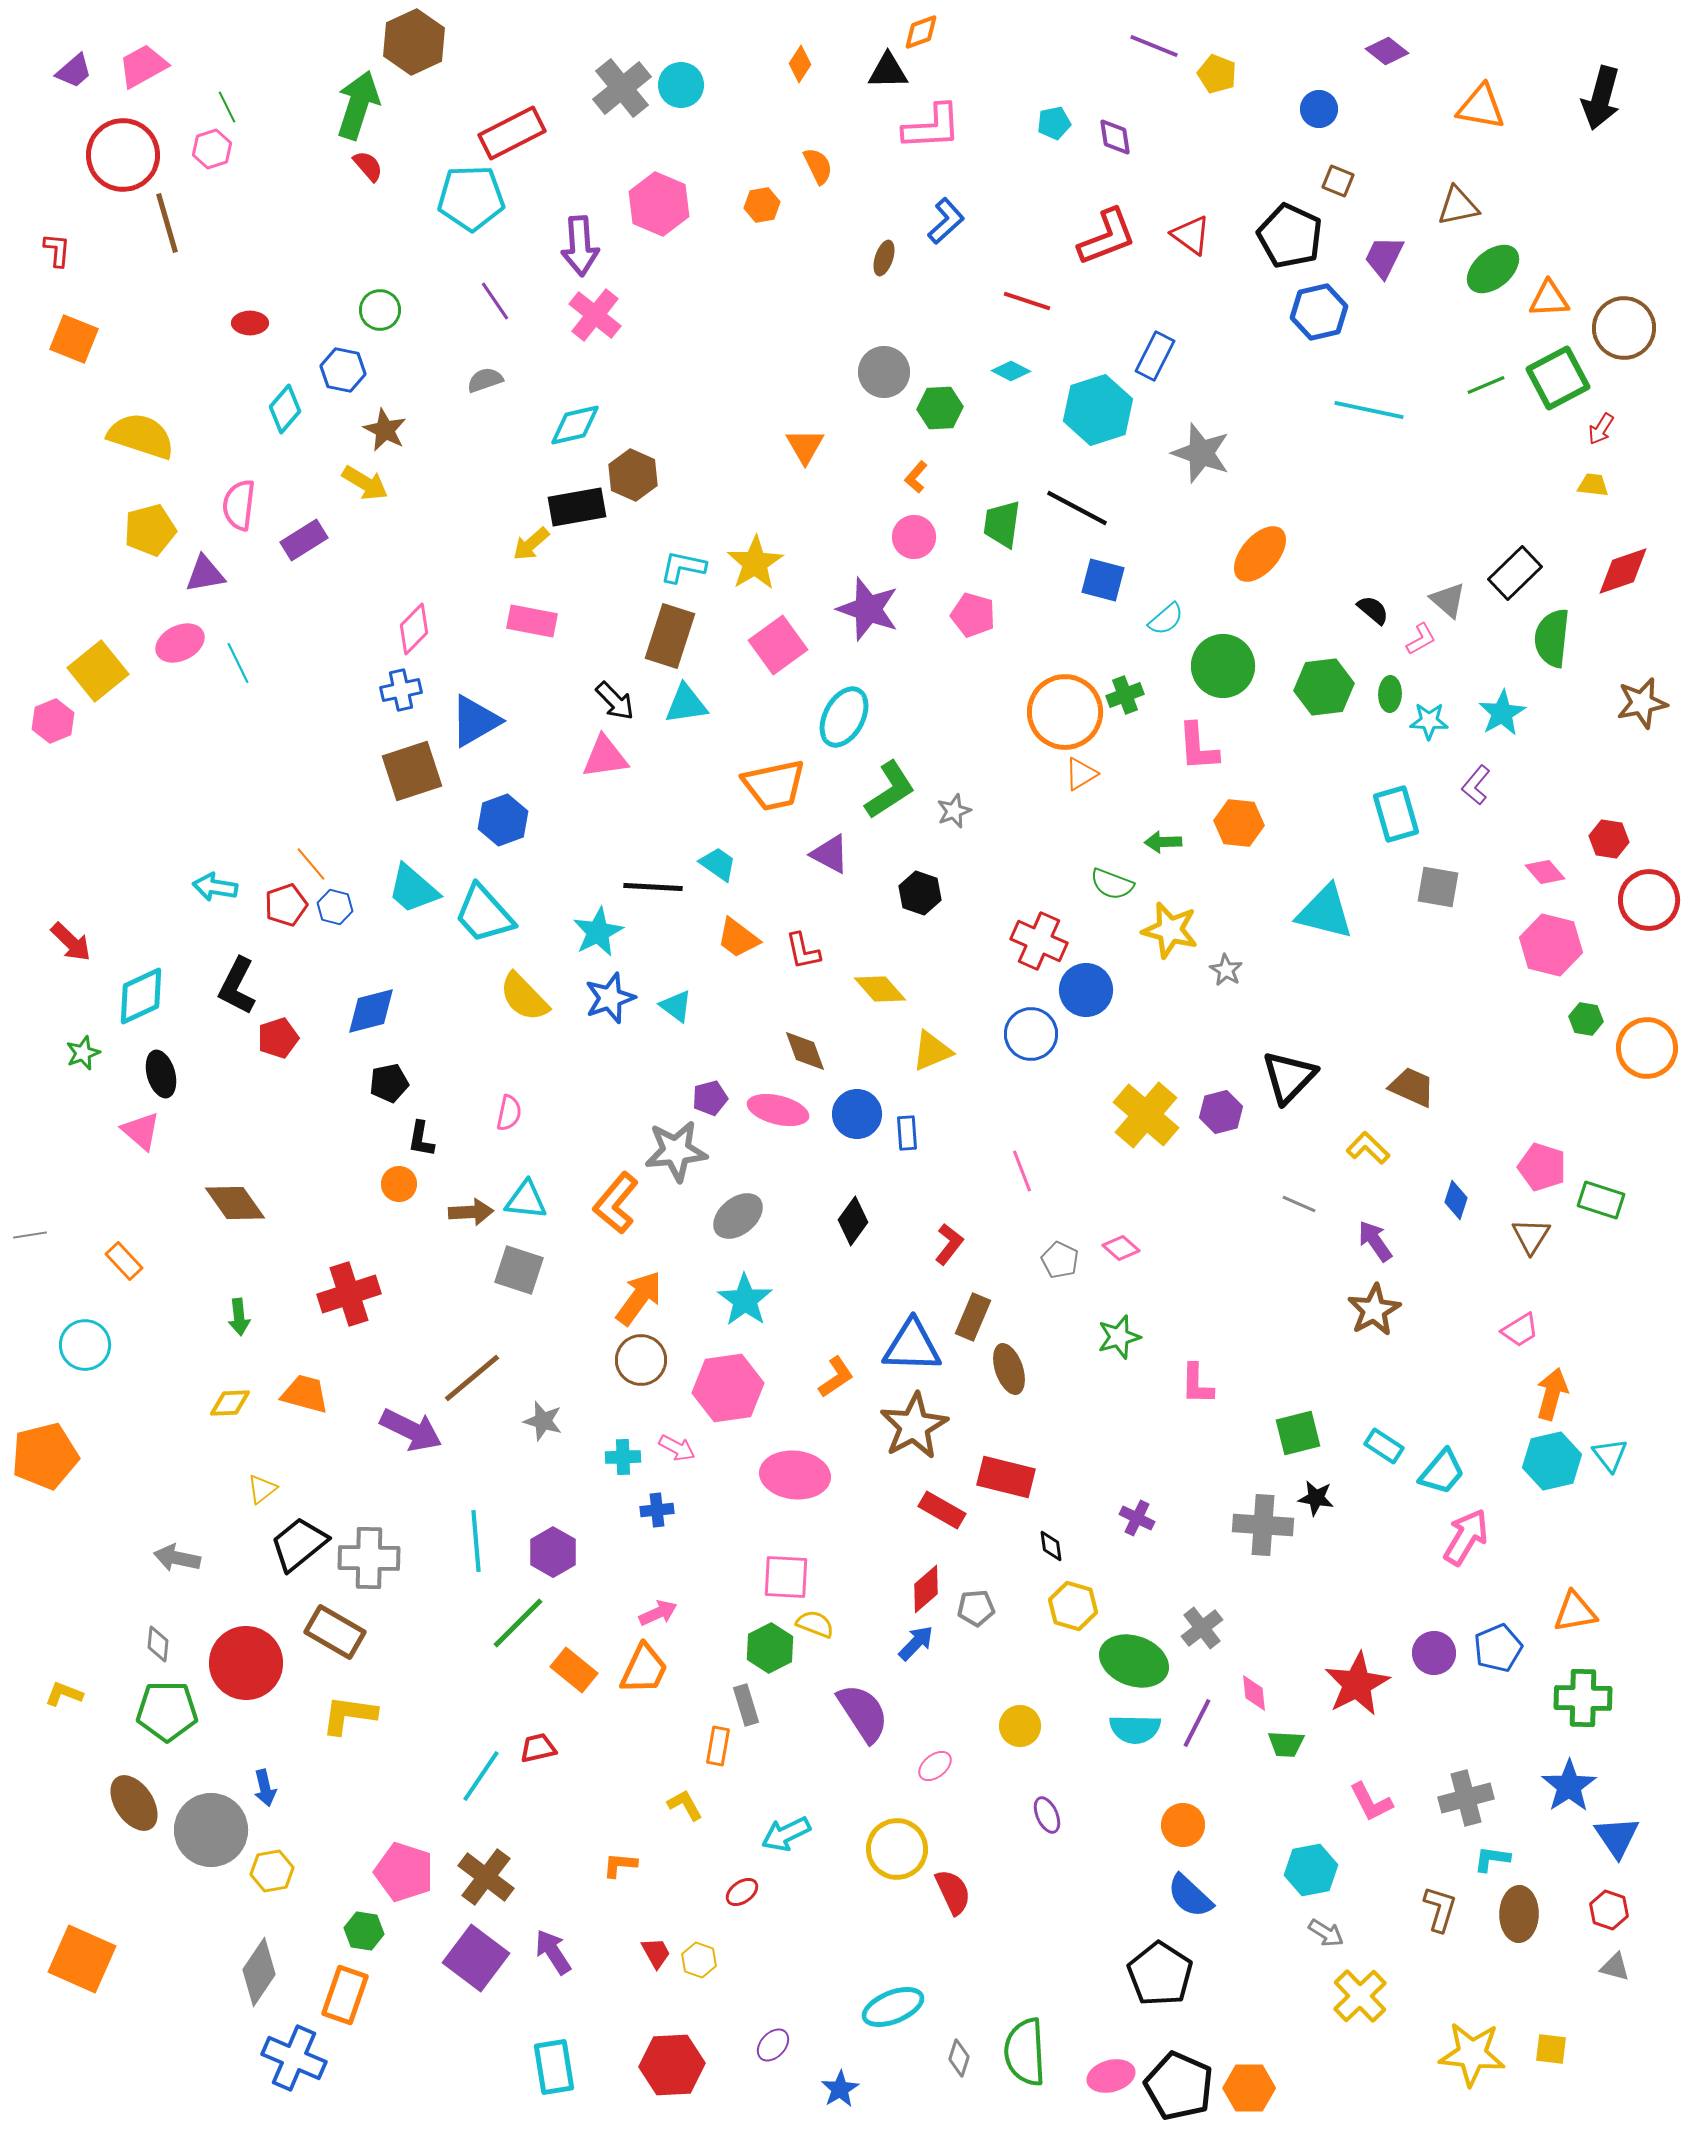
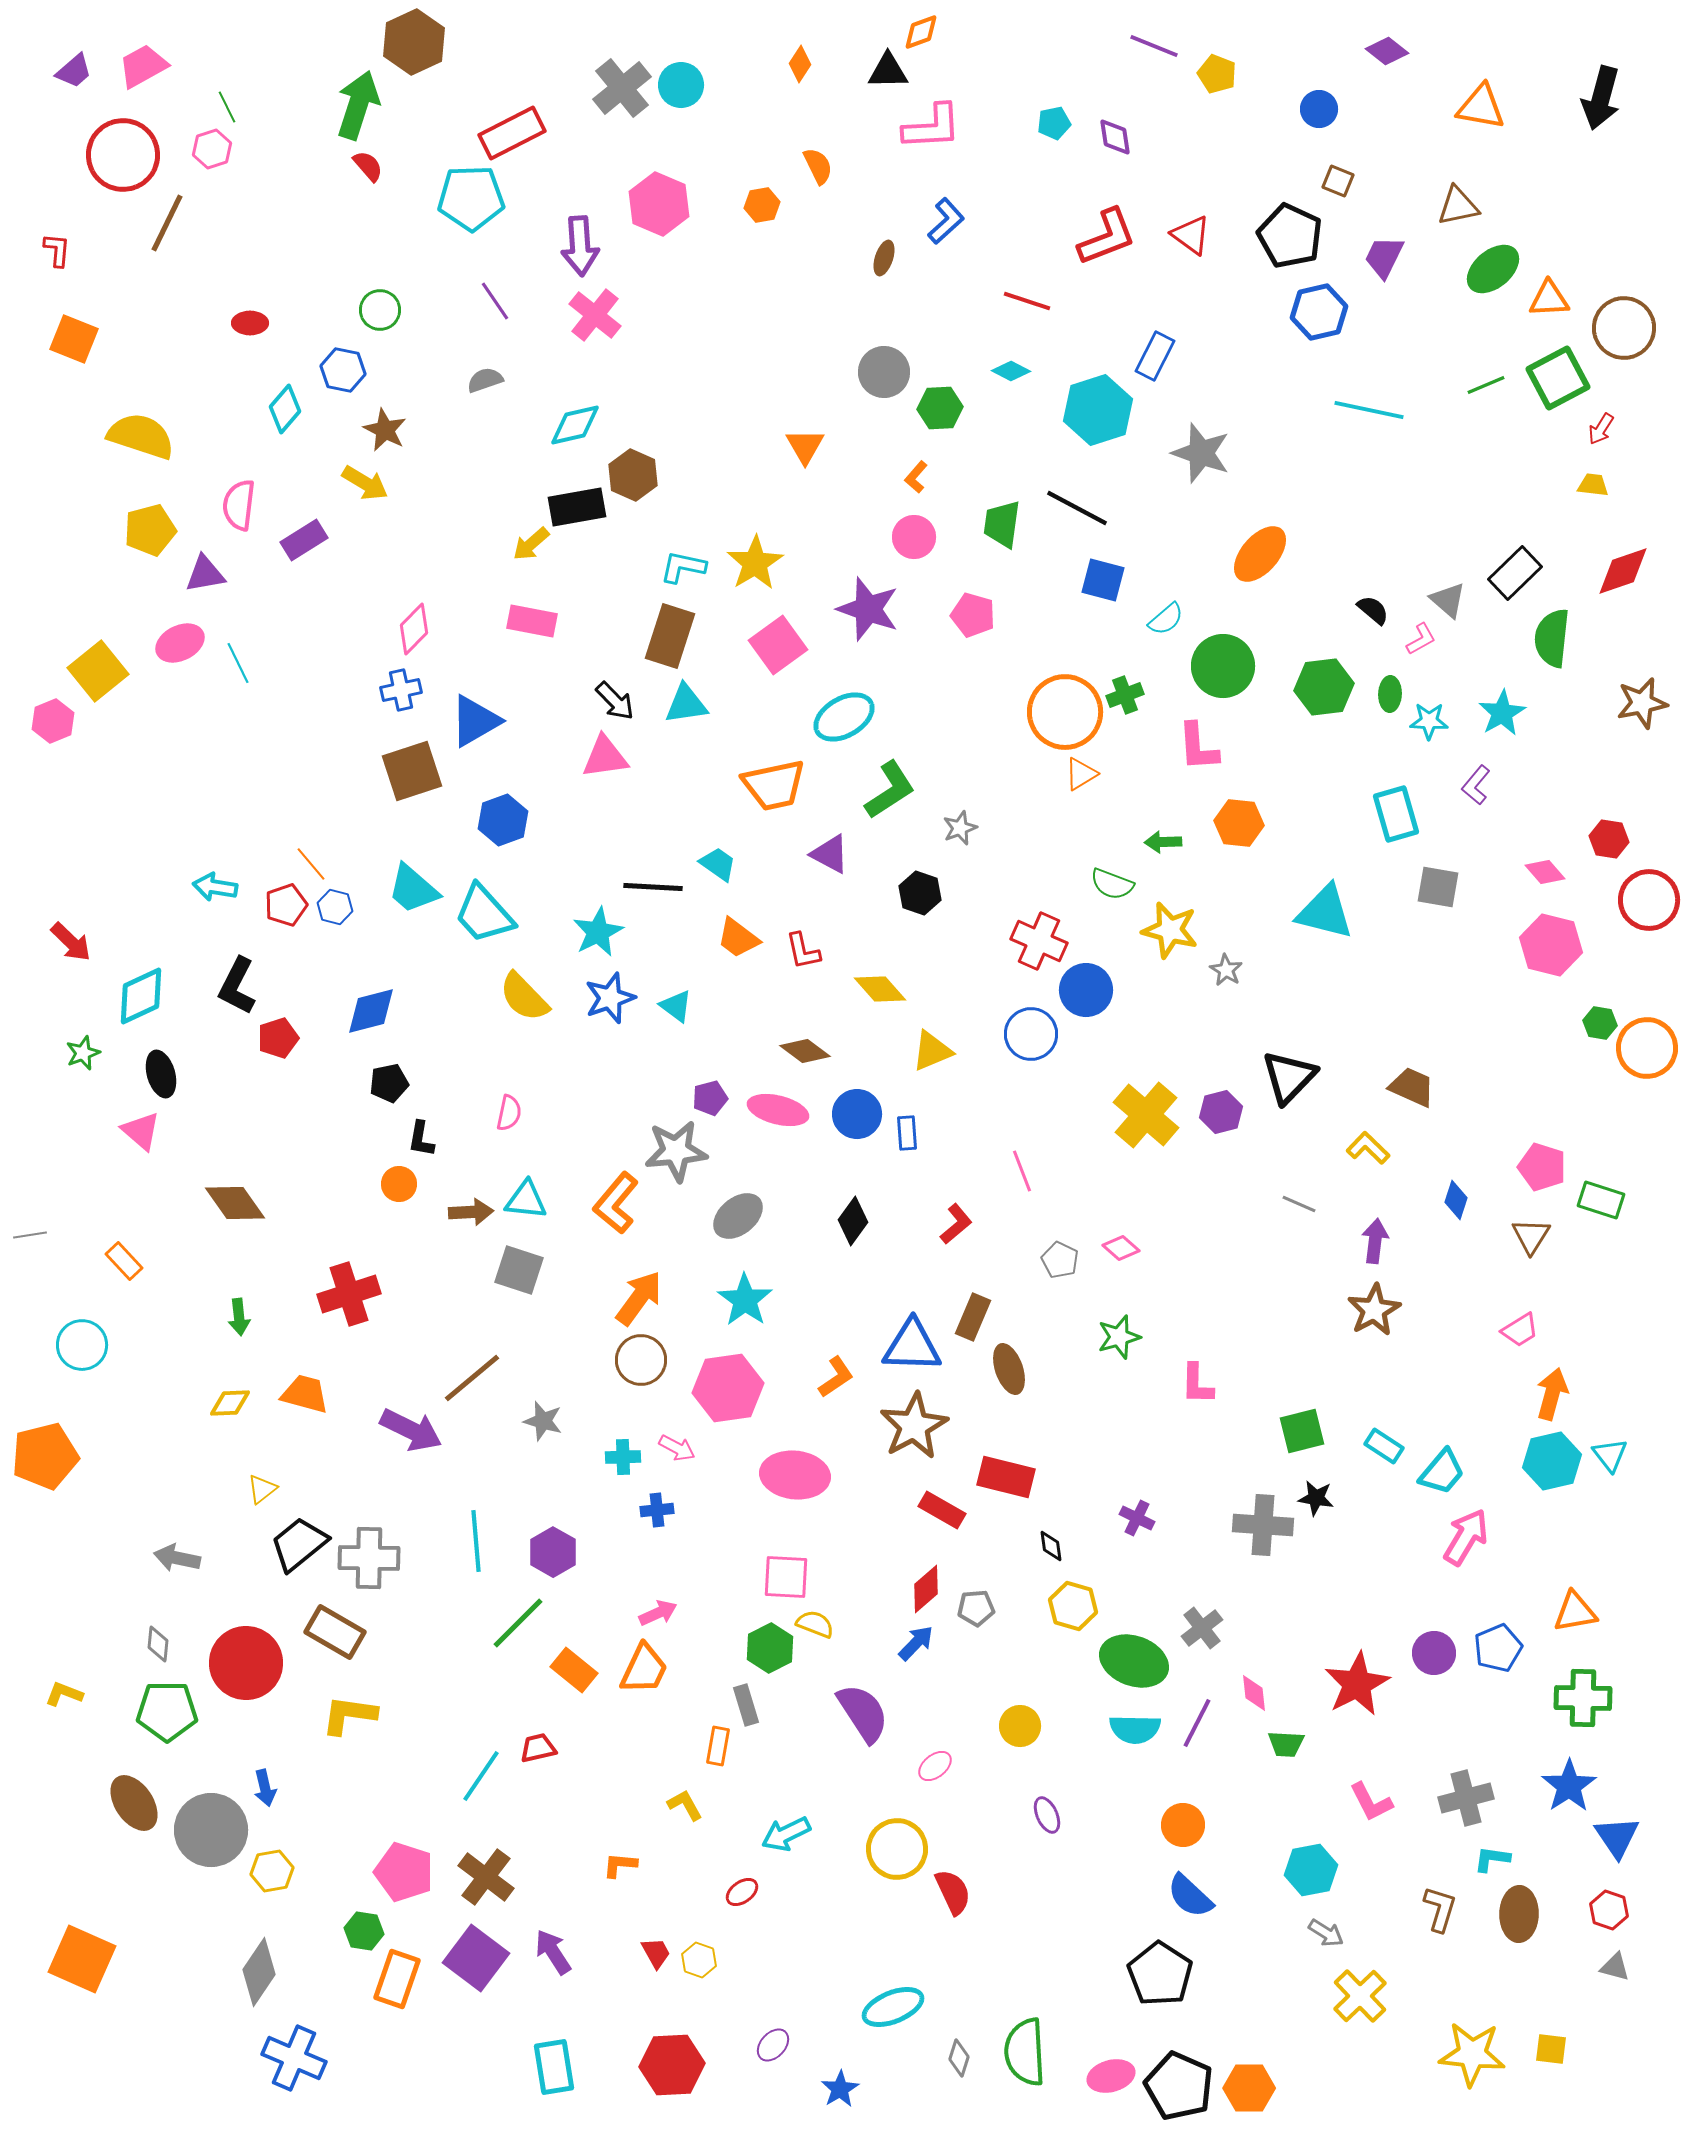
brown line at (167, 223): rotated 42 degrees clockwise
cyan ellipse at (844, 717): rotated 32 degrees clockwise
gray star at (954, 811): moved 6 px right, 17 px down
green hexagon at (1586, 1019): moved 14 px right, 4 px down
brown diamond at (805, 1051): rotated 33 degrees counterclockwise
purple arrow at (1375, 1241): rotated 42 degrees clockwise
red L-shape at (949, 1244): moved 7 px right, 20 px up; rotated 12 degrees clockwise
cyan circle at (85, 1345): moved 3 px left
green square at (1298, 1433): moved 4 px right, 2 px up
orange rectangle at (345, 1995): moved 52 px right, 16 px up
